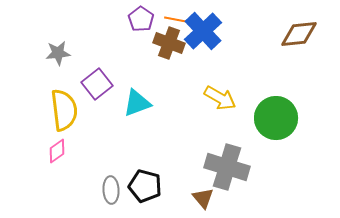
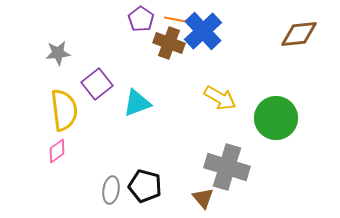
gray ellipse: rotated 12 degrees clockwise
